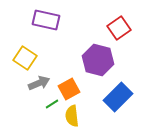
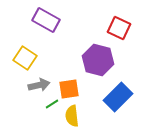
purple rectangle: rotated 16 degrees clockwise
red square: rotated 30 degrees counterclockwise
gray arrow: moved 2 px down; rotated 10 degrees clockwise
orange square: rotated 20 degrees clockwise
